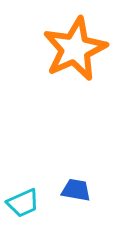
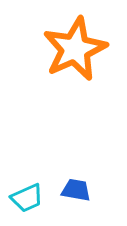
cyan trapezoid: moved 4 px right, 5 px up
